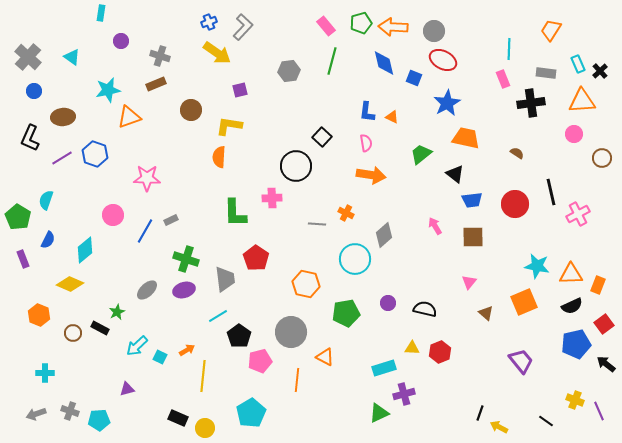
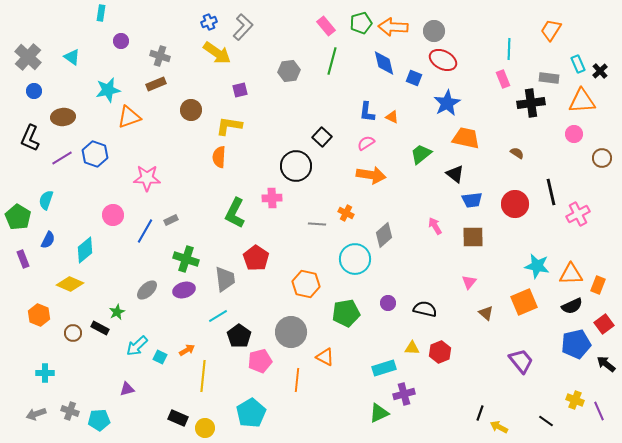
gray rectangle at (546, 73): moved 3 px right, 5 px down
pink semicircle at (366, 143): rotated 114 degrees counterclockwise
green L-shape at (235, 213): rotated 28 degrees clockwise
